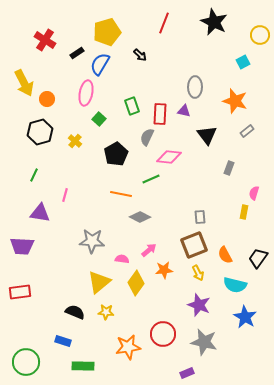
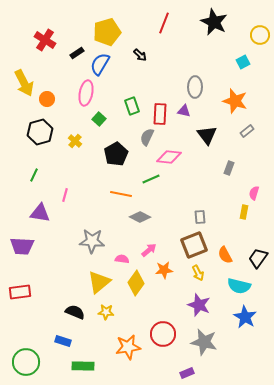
cyan semicircle at (235, 285): moved 4 px right, 1 px down
